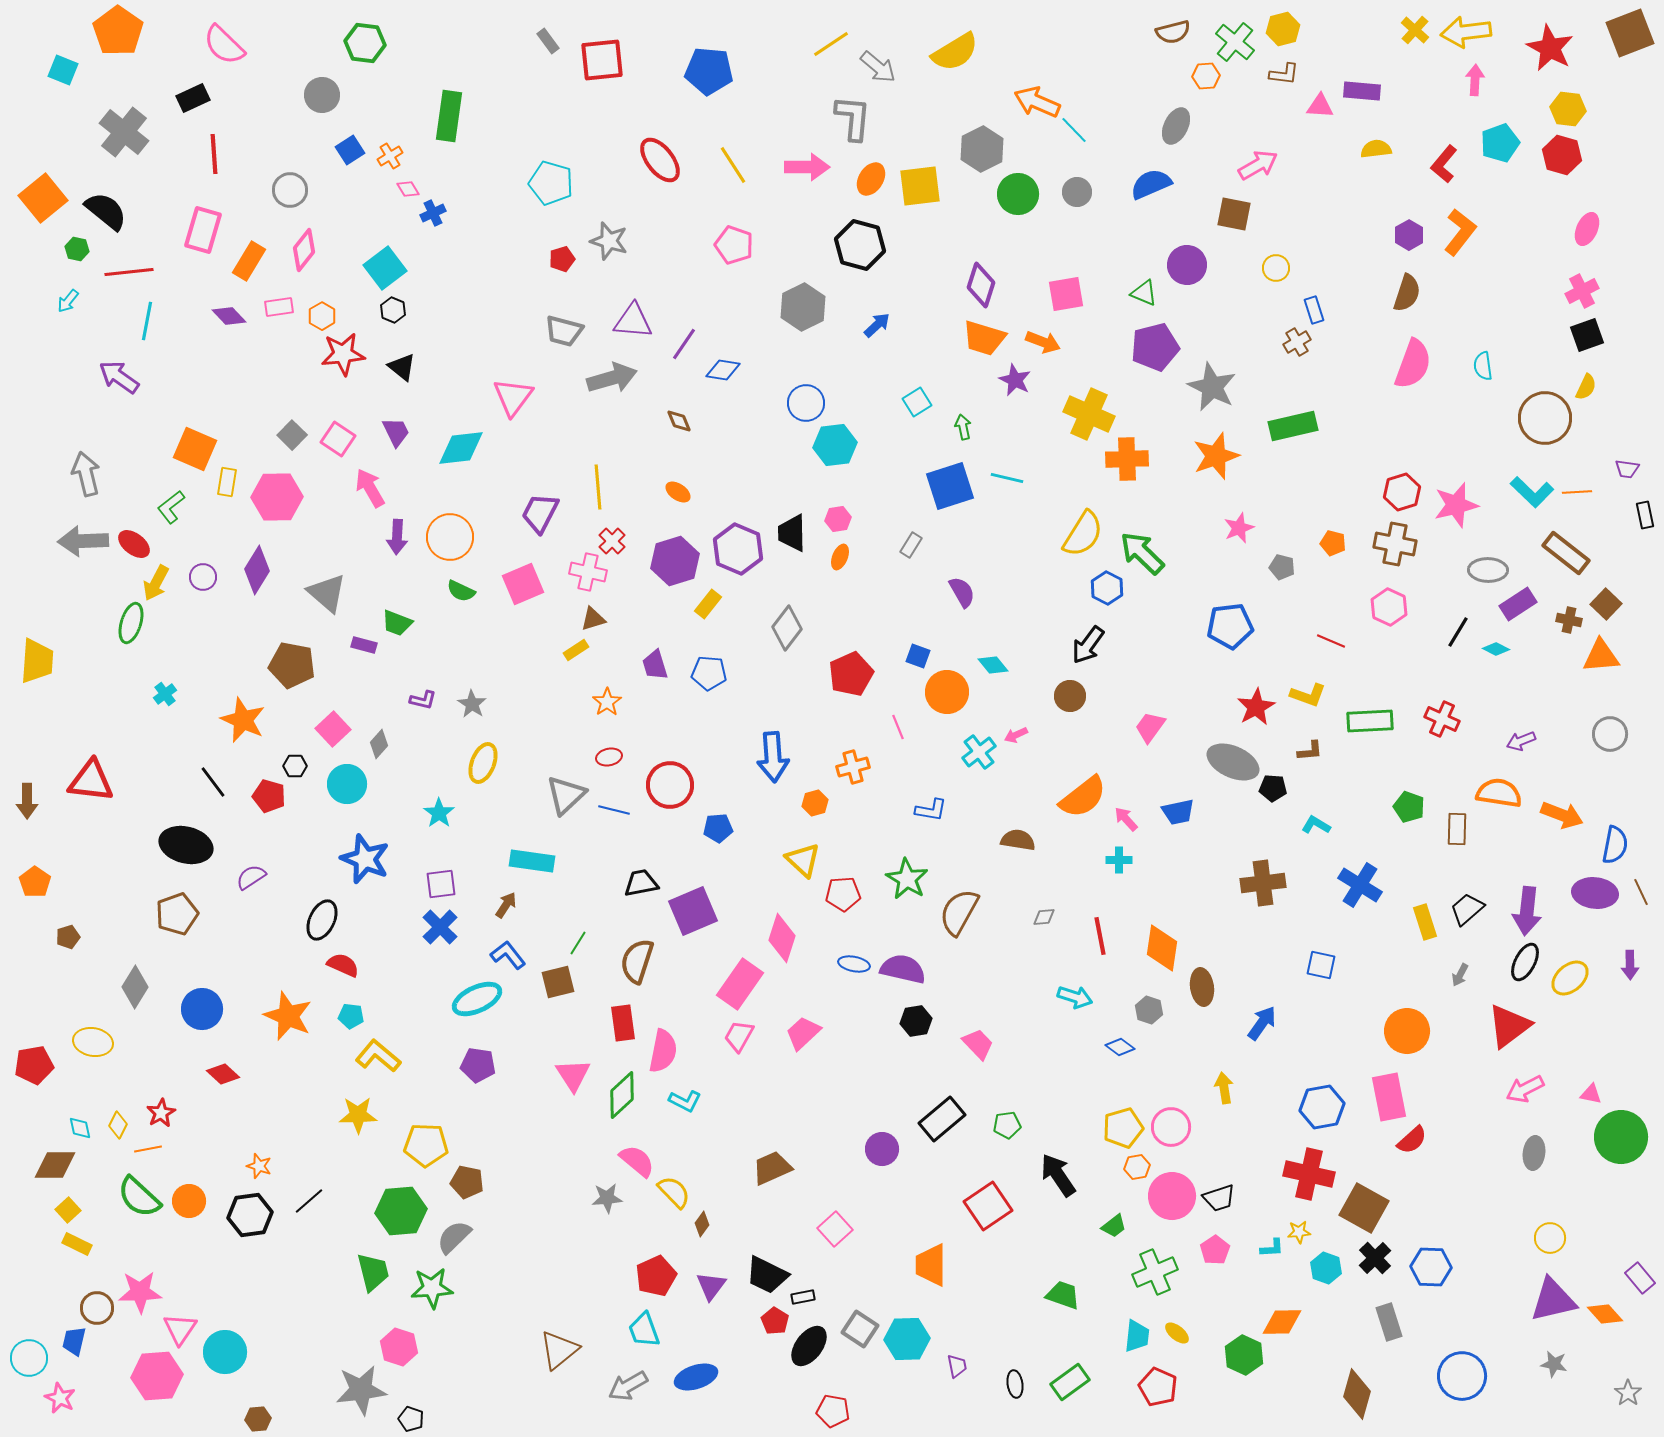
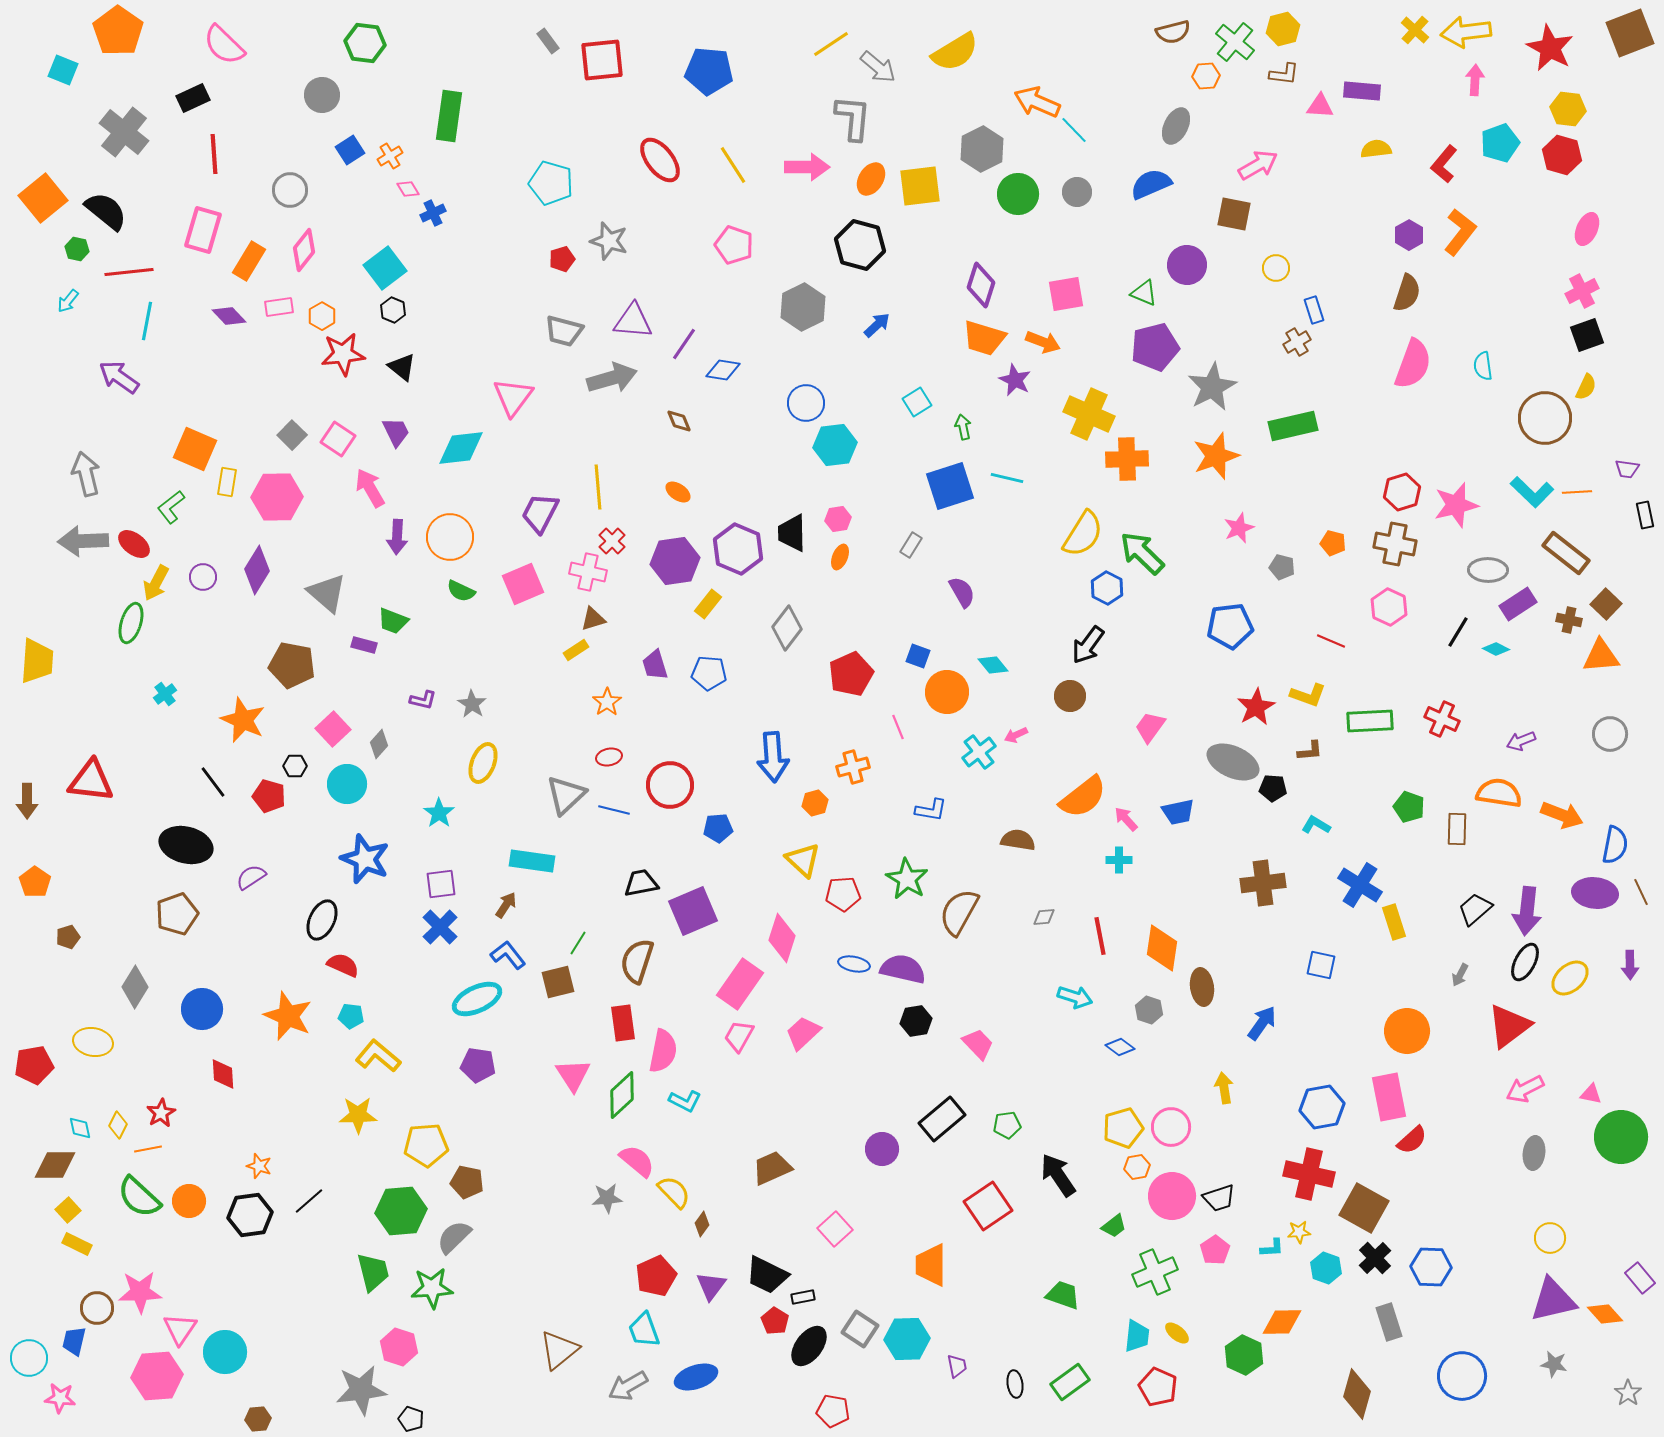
gray star at (1212, 387): rotated 18 degrees clockwise
purple hexagon at (675, 561): rotated 9 degrees clockwise
green trapezoid at (397, 623): moved 4 px left, 2 px up
black trapezoid at (1467, 909): moved 8 px right
yellow rectangle at (1425, 922): moved 31 px left
red diamond at (223, 1074): rotated 44 degrees clockwise
yellow pentagon at (426, 1145): rotated 6 degrees counterclockwise
pink star at (60, 1398): rotated 20 degrees counterclockwise
